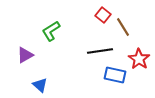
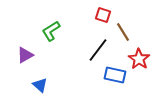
red square: rotated 21 degrees counterclockwise
brown line: moved 5 px down
black line: moved 2 px left, 1 px up; rotated 45 degrees counterclockwise
